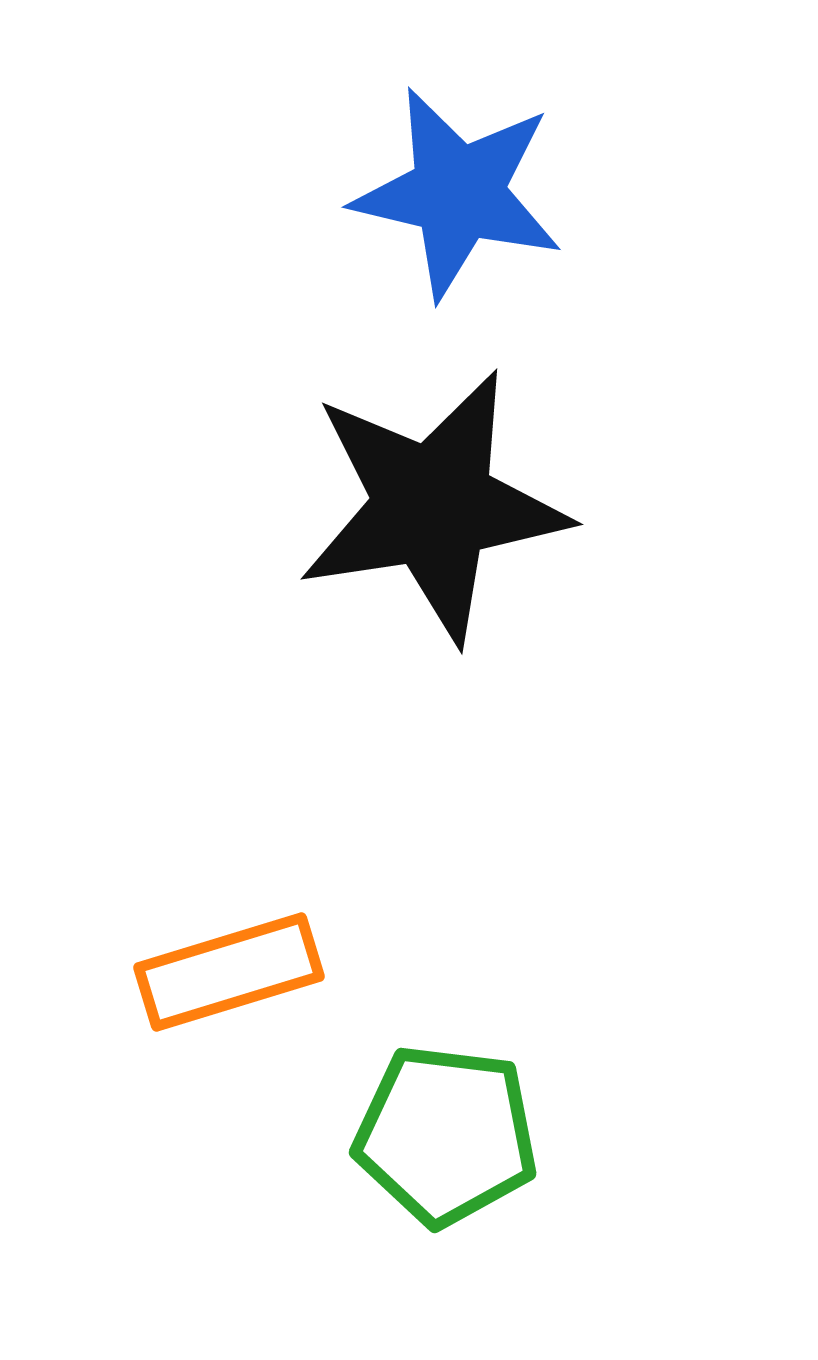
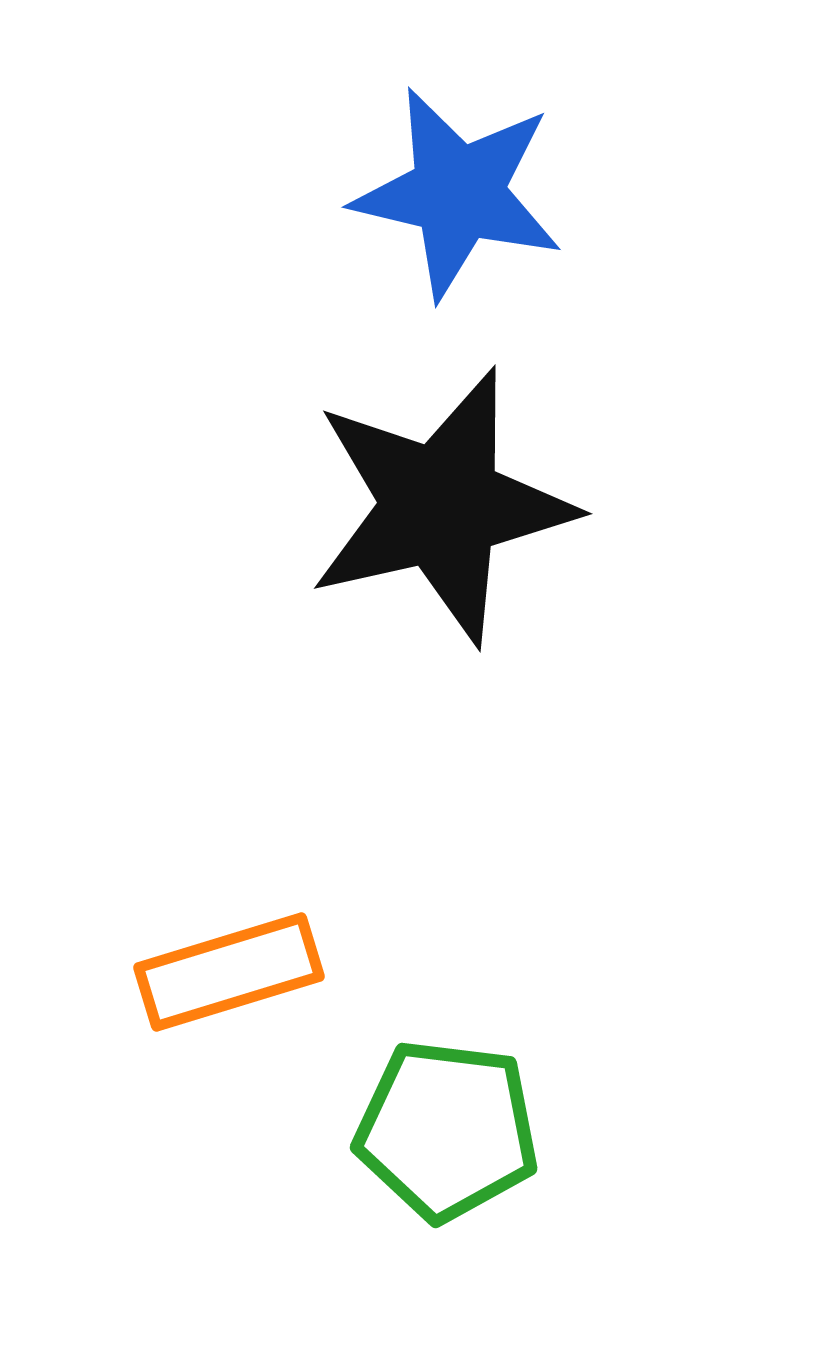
black star: moved 8 px right; rotated 4 degrees counterclockwise
green pentagon: moved 1 px right, 5 px up
